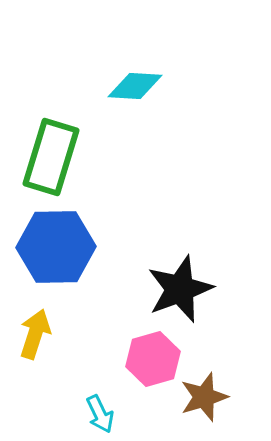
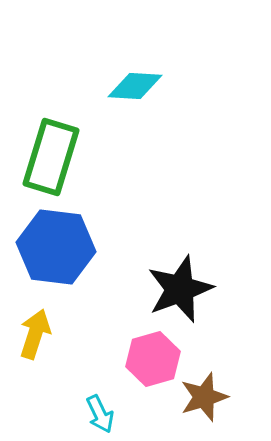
blue hexagon: rotated 8 degrees clockwise
